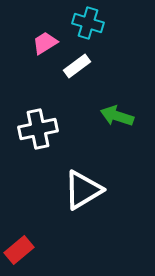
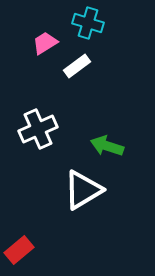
green arrow: moved 10 px left, 30 px down
white cross: rotated 12 degrees counterclockwise
